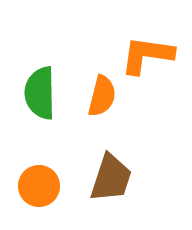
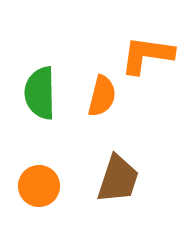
brown trapezoid: moved 7 px right, 1 px down
